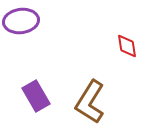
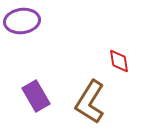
purple ellipse: moved 1 px right
red diamond: moved 8 px left, 15 px down
